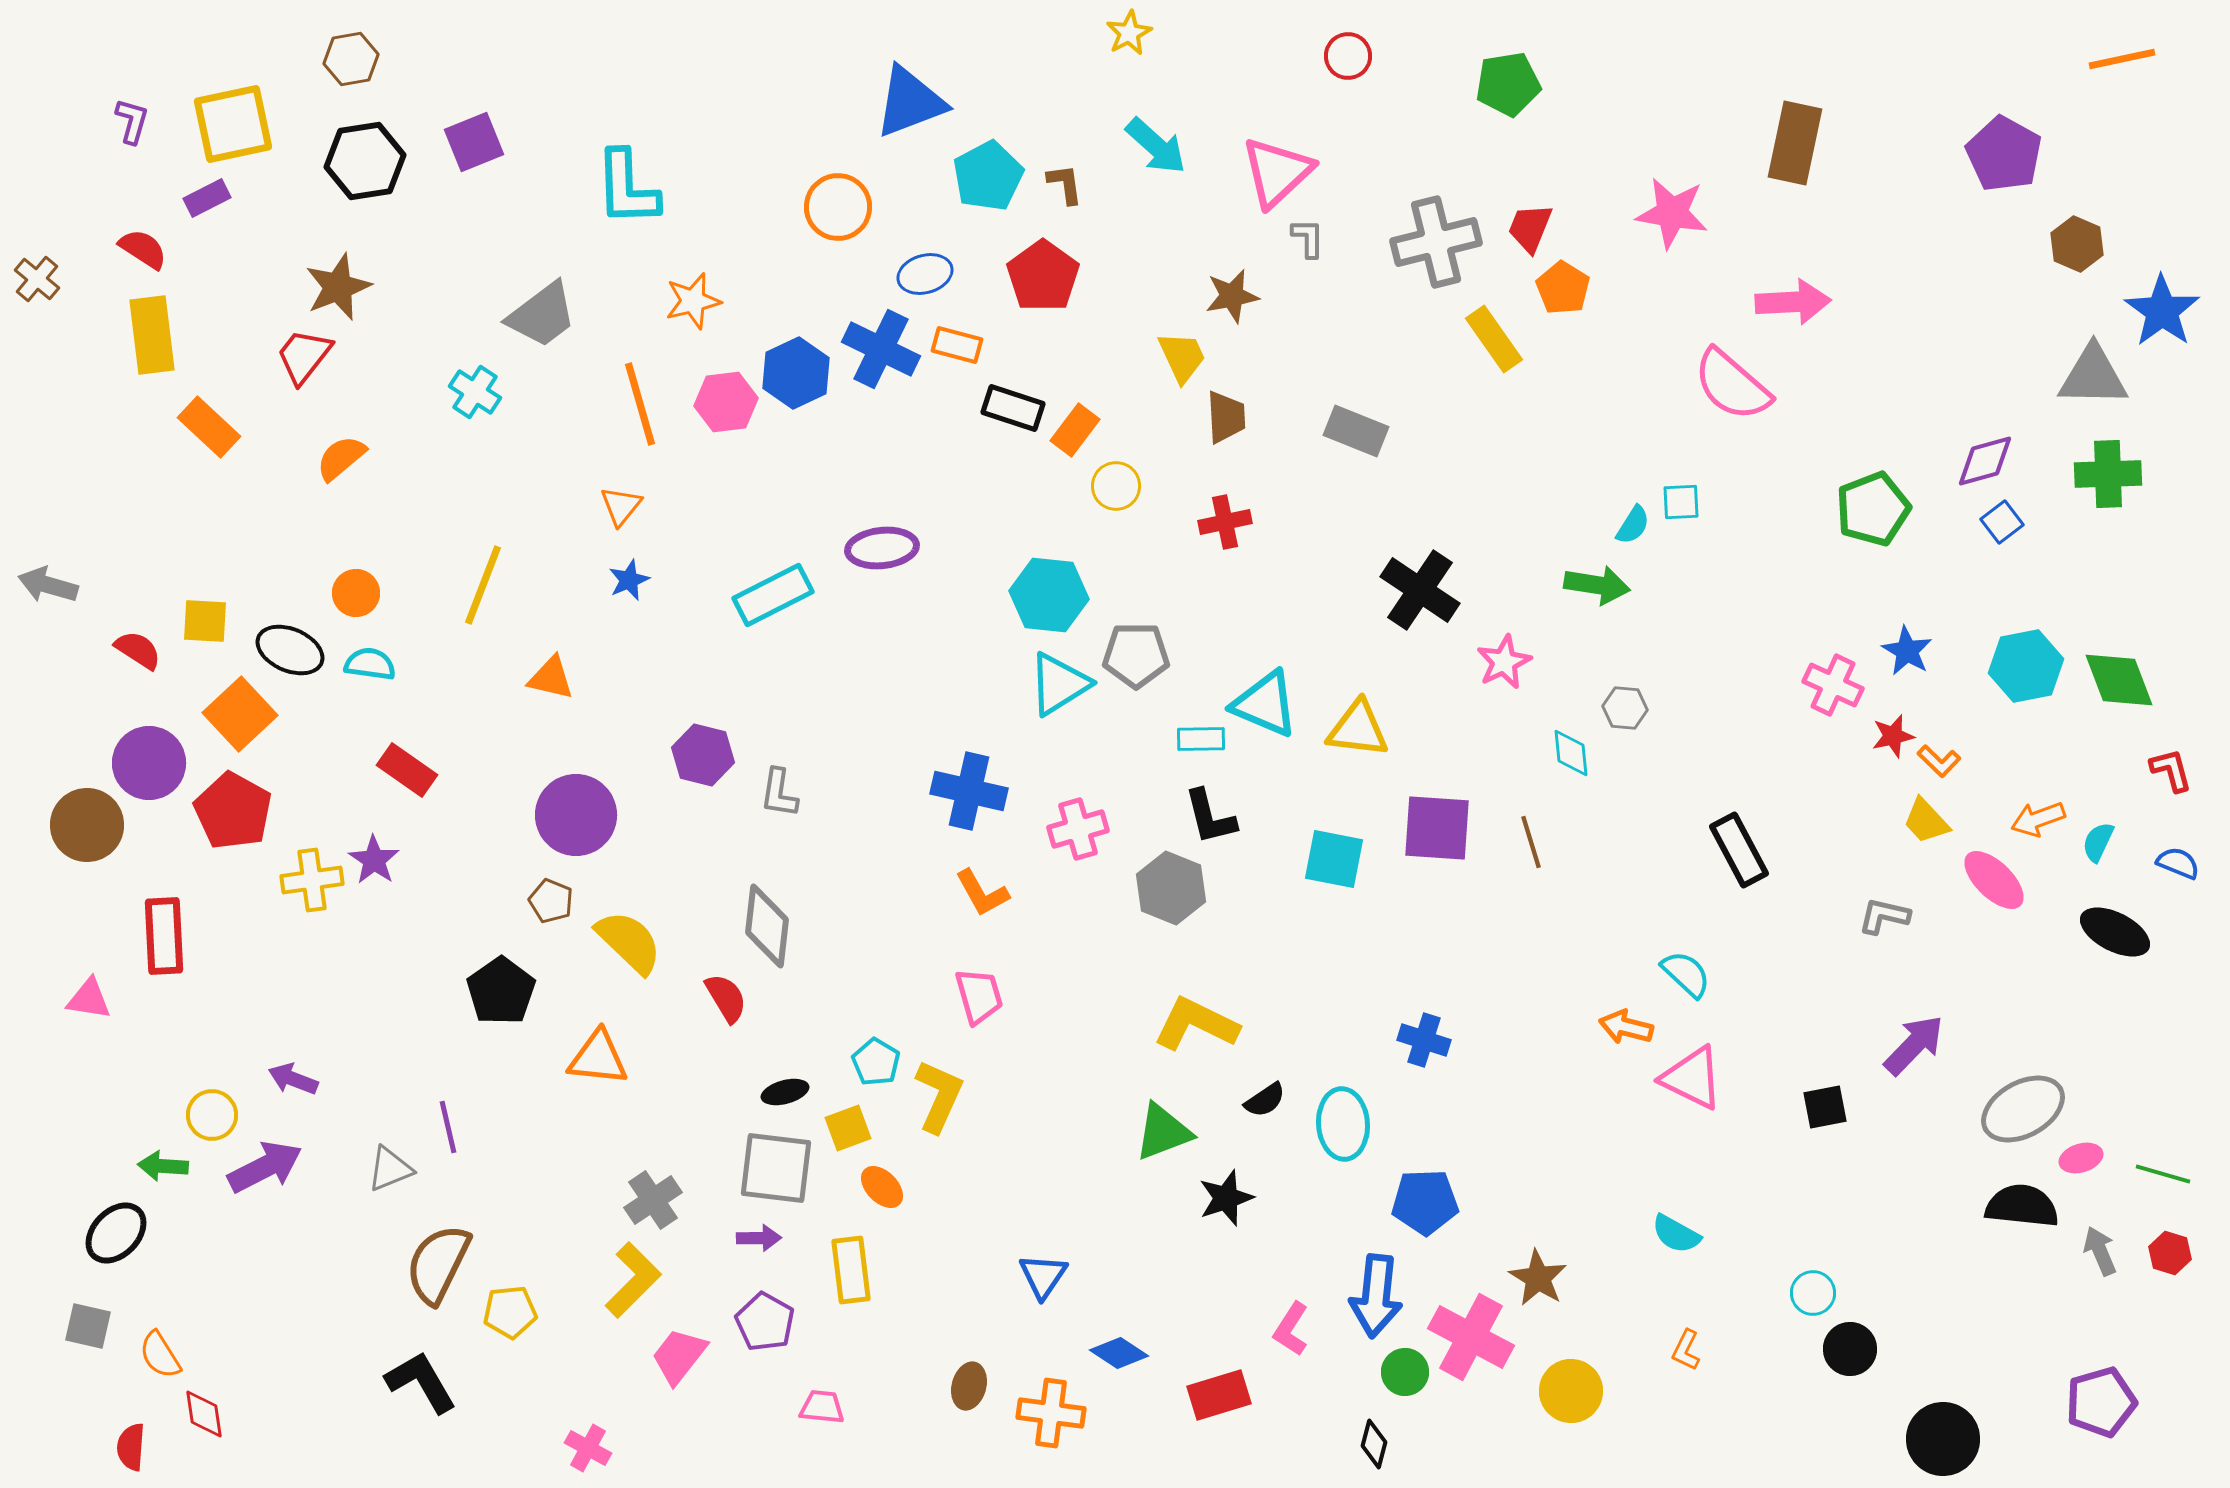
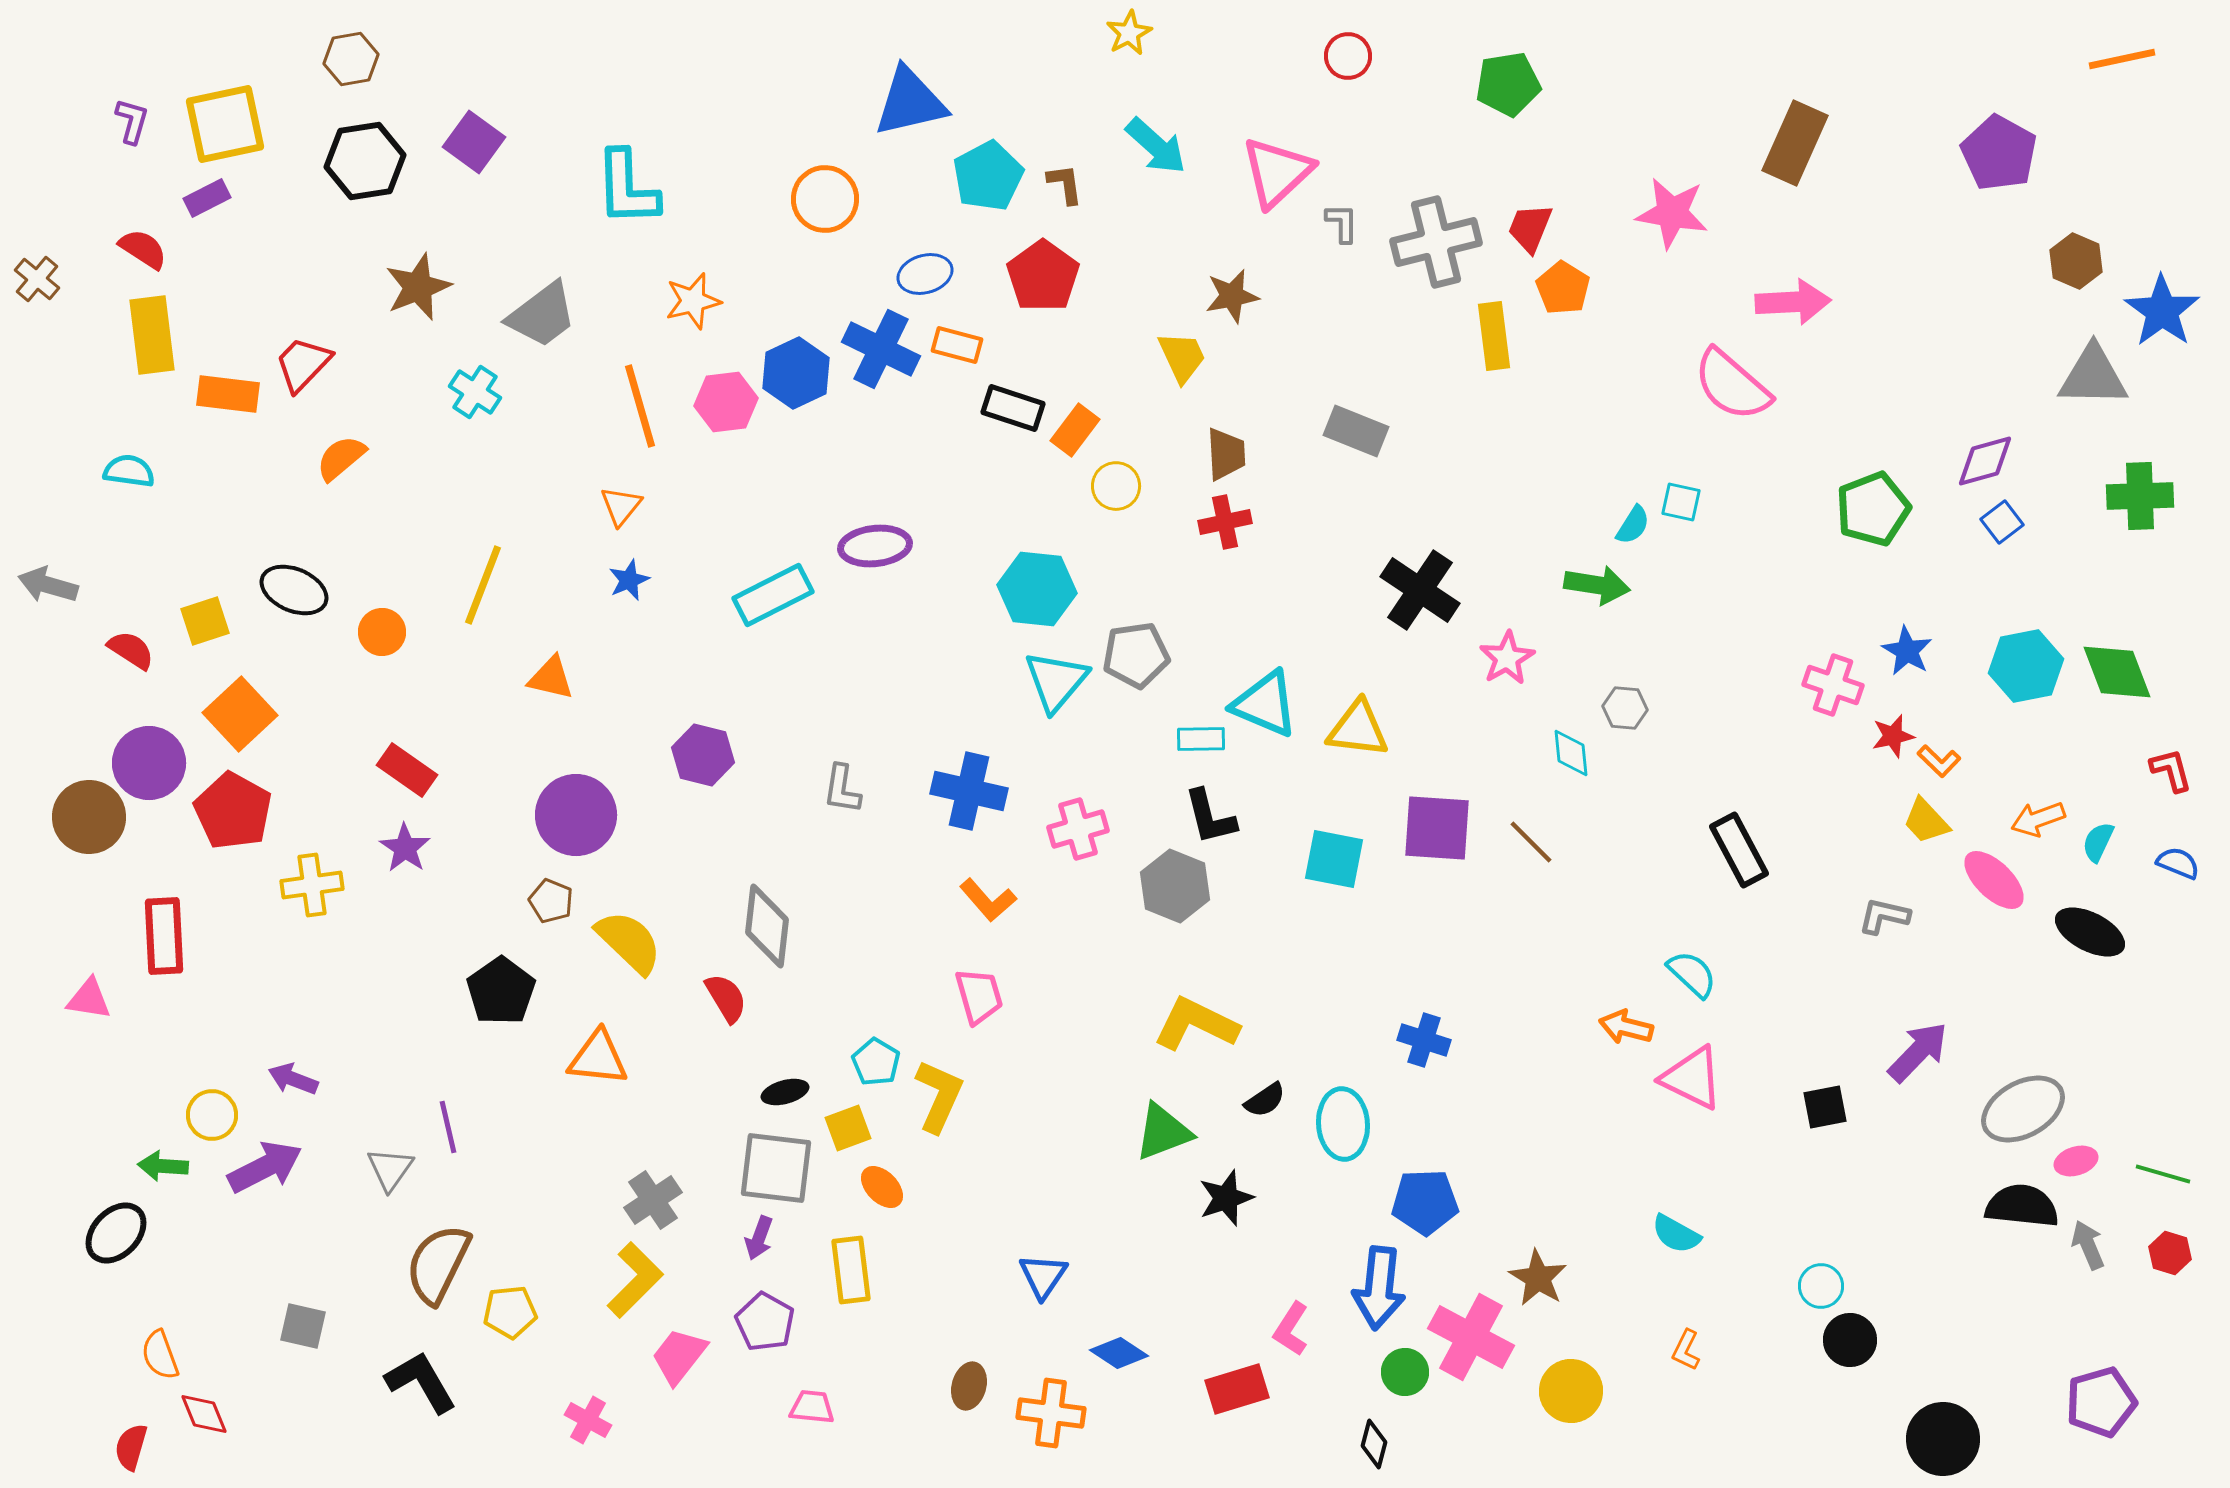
blue triangle at (910, 102): rotated 8 degrees clockwise
yellow square at (233, 124): moved 8 px left
purple square at (474, 142): rotated 32 degrees counterclockwise
brown rectangle at (1795, 143): rotated 12 degrees clockwise
purple pentagon at (2004, 154): moved 5 px left, 1 px up
orange circle at (838, 207): moved 13 px left, 8 px up
gray L-shape at (1308, 238): moved 34 px right, 15 px up
brown hexagon at (2077, 244): moved 1 px left, 17 px down
brown star at (338, 287): moved 80 px right
yellow rectangle at (1494, 339): moved 3 px up; rotated 28 degrees clockwise
red trapezoid at (304, 356): moved 1 px left, 8 px down; rotated 6 degrees clockwise
orange line at (640, 404): moved 2 px down
brown trapezoid at (1226, 417): moved 37 px down
orange rectangle at (209, 427): moved 19 px right, 33 px up; rotated 36 degrees counterclockwise
green cross at (2108, 474): moved 32 px right, 22 px down
cyan square at (1681, 502): rotated 15 degrees clockwise
purple ellipse at (882, 548): moved 7 px left, 2 px up
orange circle at (356, 593): moved 26 px right, 39 px down
cyan hexagon at (1049, 595): moved 12 px left, 6 px up
yellow square at (205, 621): rotated 21 degrees counterclockwise
red semicircle at (138, 650): moved 7 px left
black ellipse at (290, 650): moved 4 px right, 60 px up
gray pentagon at (1136, 655): rotated 8 degrees counterclockwise
pink star at (1504, 662): moved 3 px right, 4 px up; rotated 4 degrees counterclockwise
cyan semicircle at (370, 664): moved 241 px left, 193 px up
green diamond at (2119, 680): moved 2 px left, 8 px up
cyan triangle at (1059, 684): moved 3 px left, 3 px up; rotated 18 degrees counterclockwise
pink cross at (1833, 685): rotated 6 degrees counterclockwise
gray L-shape at (779, 793): moved 63 px right, 4 px up
brown circle at (87, 825): moved 2 px right, 8 px up
brown line at (1531, 842): rotated 28 degrees counterclockwise
purple star at (374, 860): moved 31 px right, 12 px up
yellow cross at (312, 880): moved 5 px down
gray hexagon at (1171, 888): moved 4 px right, 2 px up
orange L-shape at (982, 893): moved 6 px right, 7 px down; rotated 12 degrees counterclockwise
black ellipse at (2115, 932): moved 25 px left
cyan semicircle at (1686, 974): moved 6 px right
purple arrow at (1914, 1045): moved 4 px right, 7 px down
pink ellipse at (2081, 1158): moved 5 px left, 3 px down
gray triangle at (390, 1169): rotated 33 degrees counterclockwise
purple arrow at (759, 1238): rotated 111 degrees clockwise
gray arrow at (2100, 1251): moved 12 px left, 6 px up
yellow L-shape at (633, 1280): moved 2 px right
cyan circle at (1813, 1293): moved 8 px right, 7 px up
blue arrow at (1376, 1296): moved 3 px right, 8 px up
gray square at (88, 1326): moved 215 px right
black circle at (1850, 1349): moved 9 px up
orange semicircle at (160, 1355): rotated 12 degrees clockwise
red rectangle at (1219, 1395): moved 18 px right, 6 px up
pink trapezoid at (822, 1407): moved 10 px left
red diamond at (204, 1414): rotated 14 degrees counterclockwise
red semicircle at (131, 1447): rotated 12 degrees clockwise
pink cross at (588, 1448): moved 28 px up
